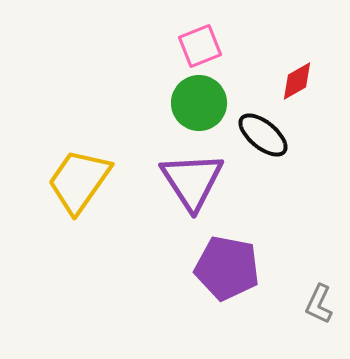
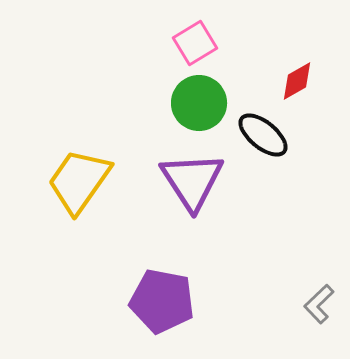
pink square: moved 5 px left, 3 px up; rotated 9 degrees counterclockwise
purple pentagon: moved 65 px left, 33 px down
gray L-shape: rotated 21 degrees clockwise
